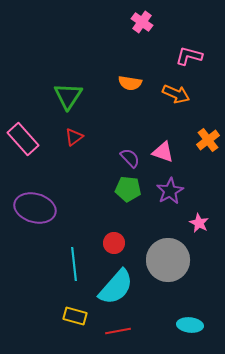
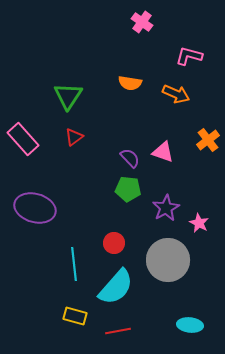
purple star: moved 4 px left, 17 px down
